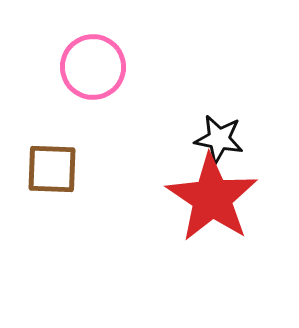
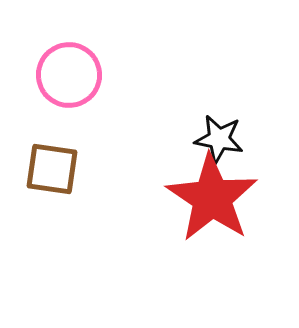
pink circle: moved 24 px left, 8 px down
brown square: rotated 6 degrees clockwise
